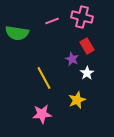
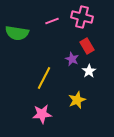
white star: moved 2 px right, 2 px up
yellow line: rotated 55 degrees clockwise
